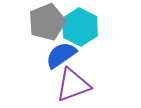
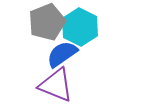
blue semicircle: moved 1 px right, 1 px up
purple triangle: moved 17 px left; rotated 42 degrees clockwise
